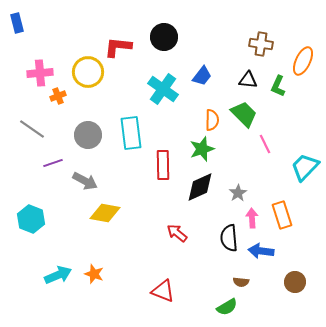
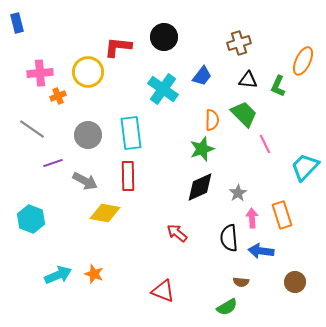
brown cross: moved 22 px left, 1 px up; rotated 25 degrees counterclockwise
red rectangle: moved 35 px left, 11 px down
